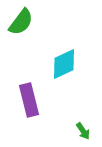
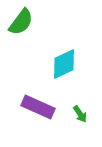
purple rectangle: moved 9 px right, 7 px down; rotated 52 degrees counterclockwise
green arrow: moved 3 px left, 17 px up
